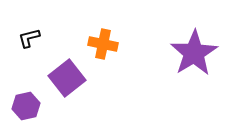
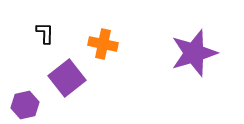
black L-shape: moved 16 px right, 5 px up; rotated 105 degrees clockwise
purple star: rotated 15 degrees clockwise
purple hexagon: moved 1 px left, 1 px up
